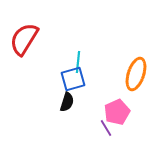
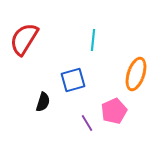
cyan line: moved 15 px right, 22 px up
blue square: moved 1 px down
black semicircle: moved 24 px left
pink pentagon: moved 3 px left, 1 px up
purple line: moved 19 px left, 5 px up
